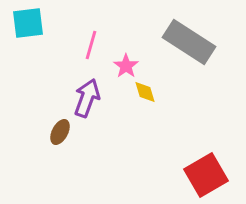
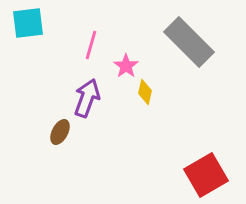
gray rectangle: rotated 12 degrees clockwise
yellow diamond: rotated 30 degrees clockwise
